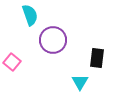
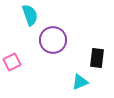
pink square: rotated 24 degrees clockwise
cyan triangle: rotated 36 degrees clockwise
